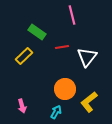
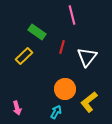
red line: rotated 64 degrees counterclockwise
pink arrow: moved 5 px left, 2 px down
